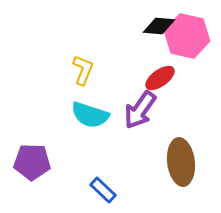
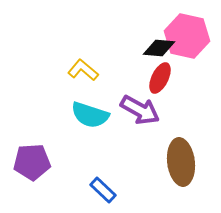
black diamond: moved 22 px down
yellow L-shape: rotated 72 degrees counterclockwise
red ellipse: rotated 28 degrees counterclockwise
purple arrow: rotated 96 degrees counterclockwise
purple pentagon: rotated 6 degrees counterclockwise
